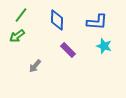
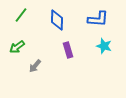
blue L-shape: moved 1 px right, 3 px up
green arrow: moved 11 px down
purple rectangle: rotated 28 degrees clockwise
